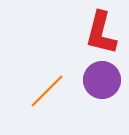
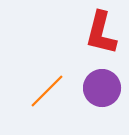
purple circle: moved 8 px down
